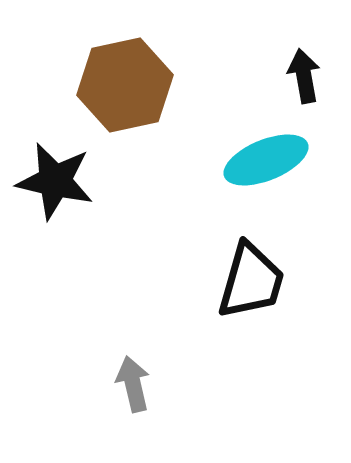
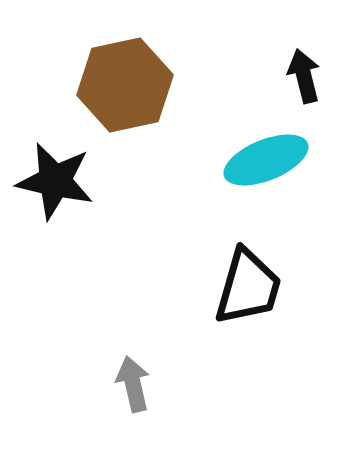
black arrow: rotated 4 degrees counterclockwise
black trapezoid: moved 3 px left, 6 px down
